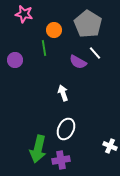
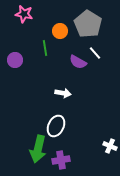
orange circle: moved 6 px right, 1 px down
green line: moved 1 px right
white arrow: rotated 119 degrees clockwise
white ellipse: moved 10 px left, 3 px up
